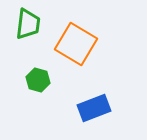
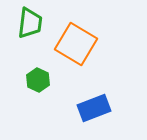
green trapezoid: moved 2 px right, 1 px up
green hexagon: rotated 10 degrees clockwise
